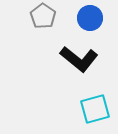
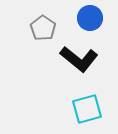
gray pentagon: moved 12 px down
cyan square: moved 8 px left
